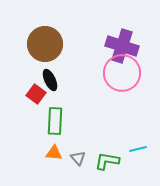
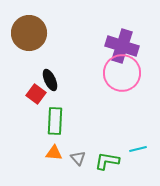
brown circle: moved 16 px left, 11 px up
